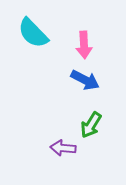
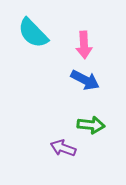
green arrow: rotated 116 degrees counterclockwise
purple arrow: rotated 15 degrees clockwise
